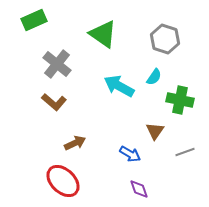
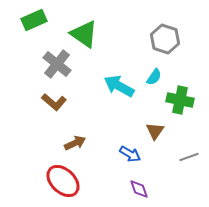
green triangle: moved 19 px left
gray line: moved 4 px right, 5 px down
